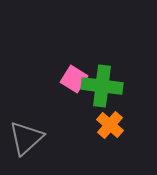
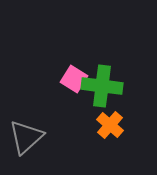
gray triangle: moved 1 px up
